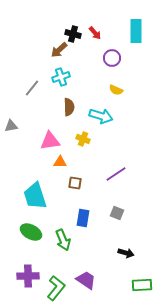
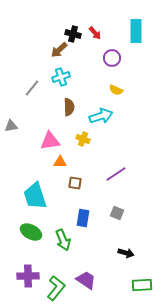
cyan arrow: rotated 35 degrees counterclockwise
